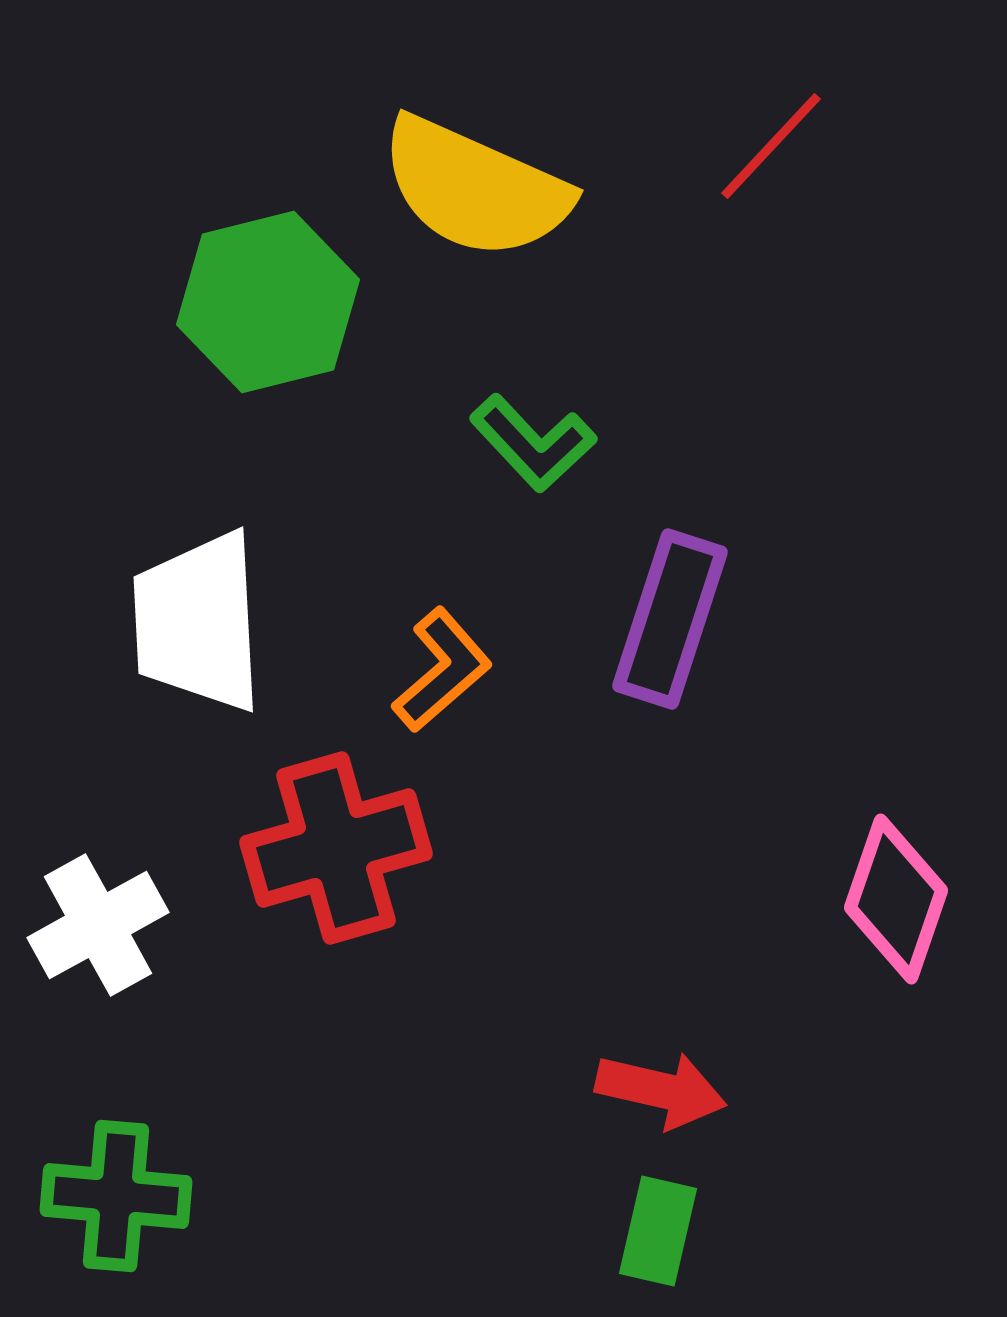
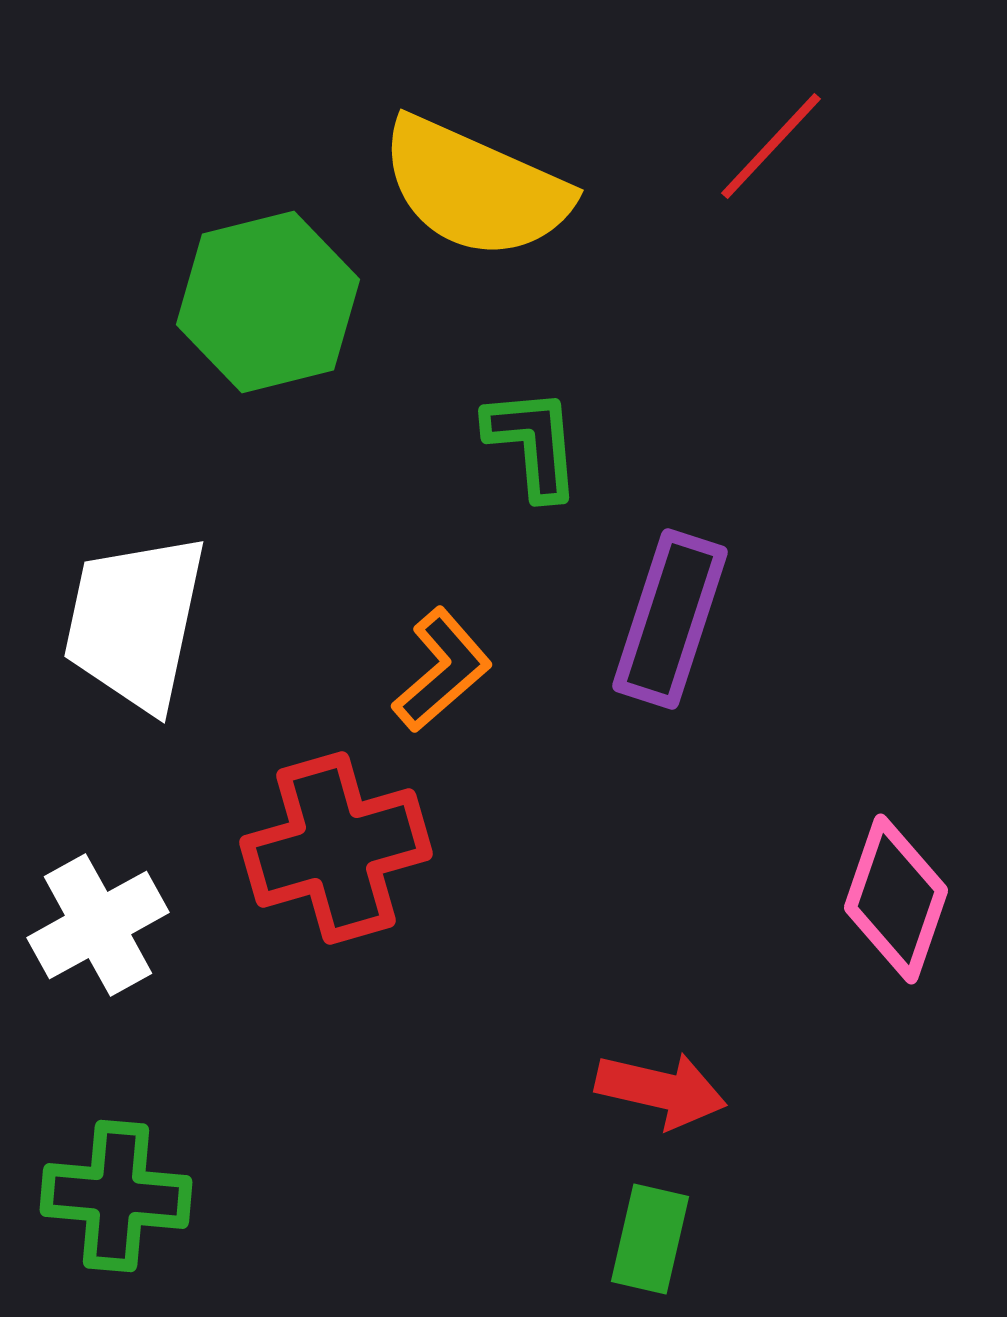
green L-shape: rotated 142 degrees counterclockwise
white trapezoid: moved 63 px left; rotated 15 degrees clockwise
green rectangle: moved 8 px left, 8 px down
